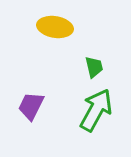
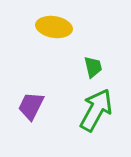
yellow ellipse: moved 1 px left
green trapezoid: moved 1 px left
